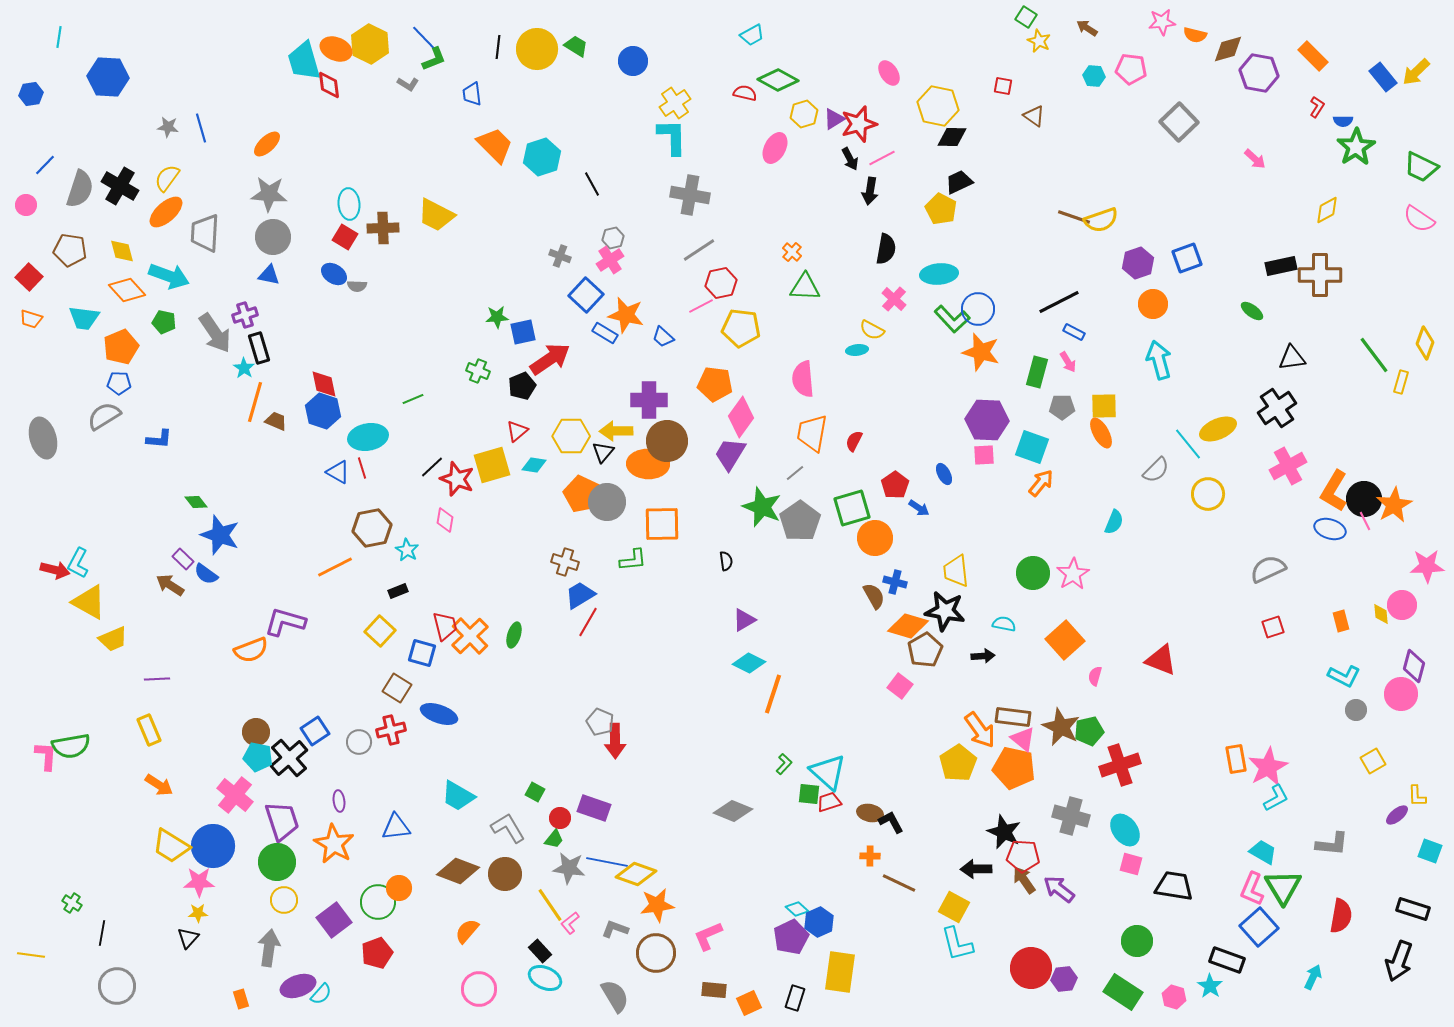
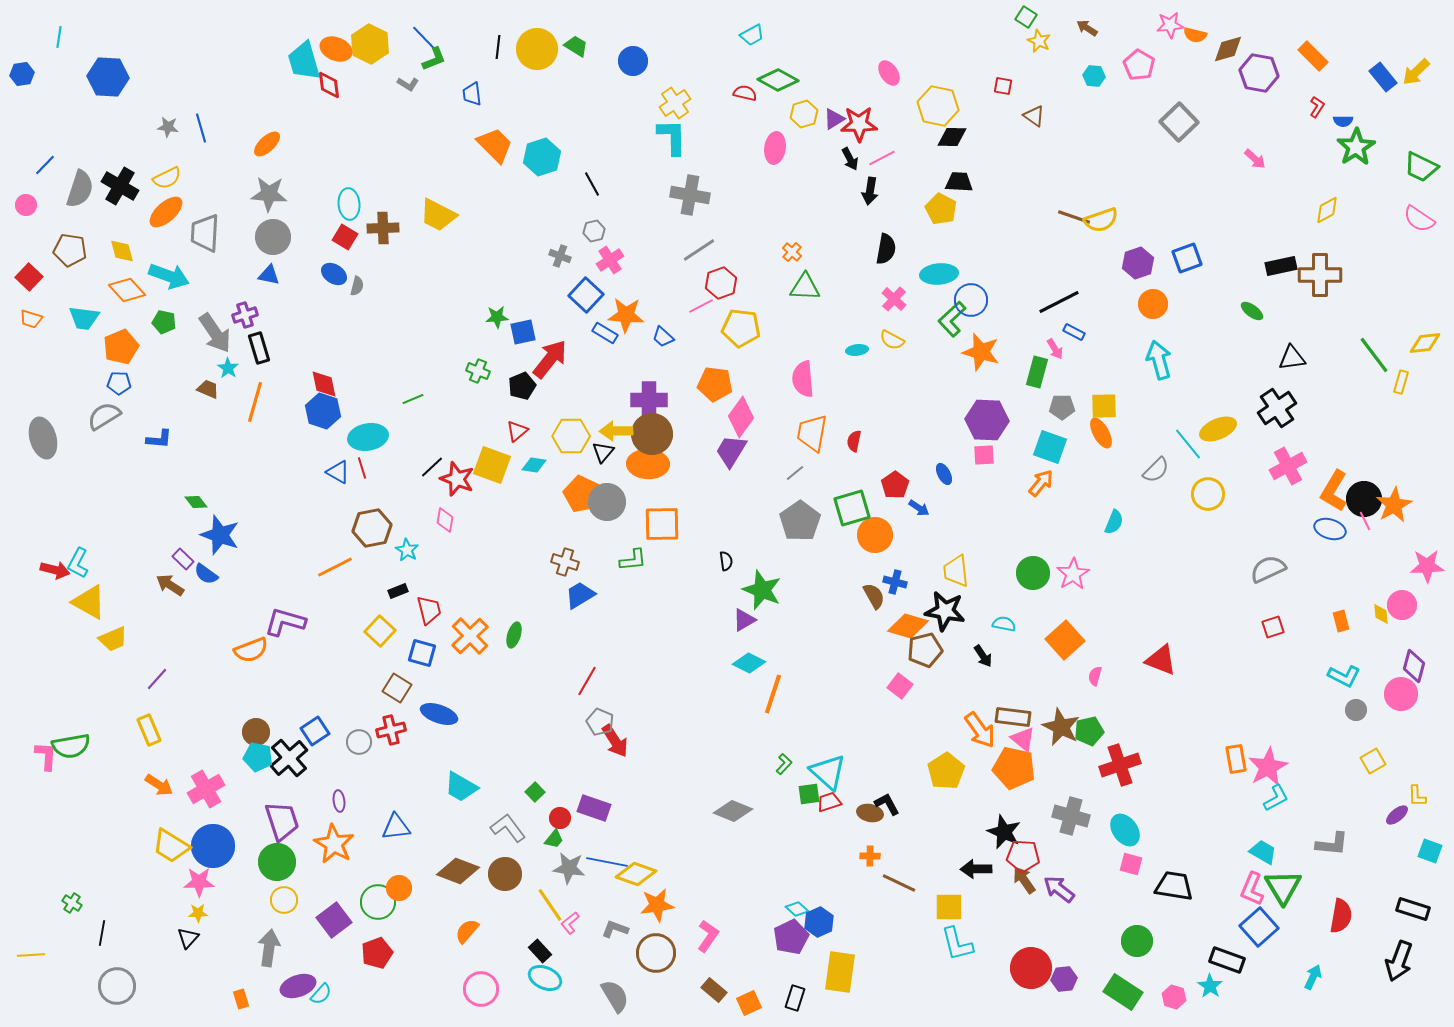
pink star at (1162, 22): moved 8 px right, 3 px down
pink pentagon at (1131, 69): moved 8 px right, 4 px up; rotated 24 degrees clockwise
blue hexagon at (31, 94): moved 9 px left, 20 px up
red star at (859, 124): rotated 15 degrees clockwise
pink ellipse at (775, 148): rotated 20 degrees counterclockwise
yellow semicircle at (167, 178): rotated 152 degrees counterclockwise
black trapezoid at (959, 182): rotated 28 degrees clockwise
yellow trapezoid at (436, 215): moved 2 px right
gray hexagon at (613, 238): moved 19 px left, 7 px up
red hexagon at (721, 283): rotated 8 degrees counterclockwise
gray semicircle at (357, 286): rotated 78 degrees counterclockwise
blue circle at (978, 309): moved 7 px left, 9 px up
orange star at (626, 315): rotated 9 degrees counterclockwise
green L-shape at (952, 319): rotated 90 degrees clockwise
yellow semicircle at (872, 330): moved 20 px right, 10 px down
yellow diamond at (1425, 343): rotated 64 degrees clockwise
red arrow at (550, 359): rotated 18 degrees counterclockwise
pink arrow at (1068, 362): moved 13 px left, 13 px up
cyan star at (244, 368): moved 16 px left
brown trapezoid at (276, 421): moved 68 px left, 32 px up
brown circle at (667, 441): moved 15 px left, 7 px up
red semicircle at (854, 441): rotated 15 degrees counterclockwise
cyan square at (1032, 447): moved 18 px right
purple trapezoid at (730, 454): moved 1 px right, 3 px up
yellow square at (492, 465): rotated 36 degrees clockwise
green star at (762, 507): moved 83 px down
orange circle at (875, 538): moved 3 px up
red line at (588, 622): moved 1 px left, 59 px down
red trapezoid at (445, 626): moved 16 px left, 16 px up
brown pentagon at (925, 650): rotated 16 degrees clockwise
black arrow at (983, 656): rotated 60 degrees clockwise
purple line at (157, 679): rotated 45 degrees counterclockwise
red arrow at (615, 741): rotated 32 degrees counterclockwise
yellow pentagon at (958, 763): moved 12 px left, 8 px down
green square at (535, 792): rotated 18 degrees clockwise
green square at (809, 794): rotated 15 degrees counterclockwise
pink cross at (235, 795): moved 29 px left, 6 px up; rotated 21 degrees clockwise
cyan trapezoid at (458, 796): moved 3 px right, 9 px up
black L-shape at (891, 822): moved 4 px left, 18 px up
gray L-shape at (508, 828): rotated 6 degrees counterclockwise
yellow square at (954, 907): moved 5 px left; rotated 28 degrees counterclockwise
pink L-shape at (708, 936): rotated 148 degrees clockwise
yellow line at (31, 955): rotated 12 degrees counterclockwise
pink circle at (479, 989): moved 2 px right
brown rectangle at (714, 990): rotated 35 degrees clockwise
